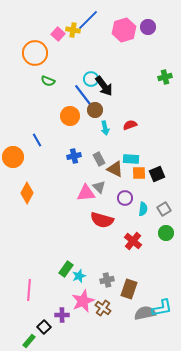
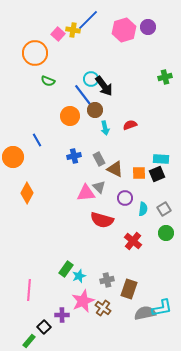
cyan rectangle at (131, 159): moved 30 px right
